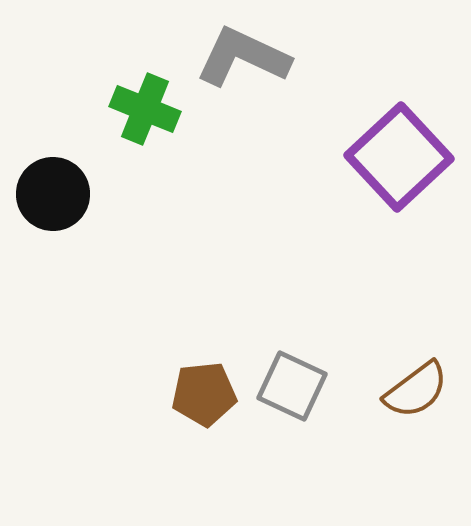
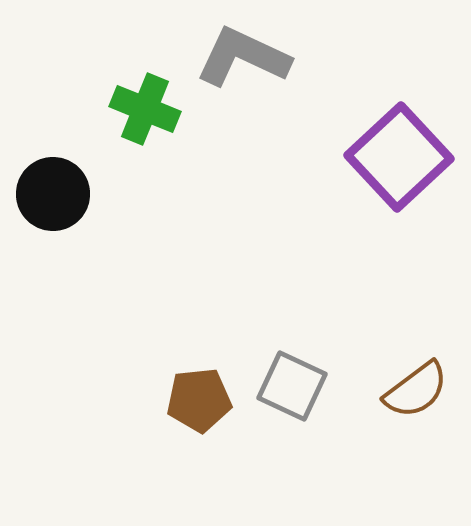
brown pentagon: moved 5 px left, 6 px down
